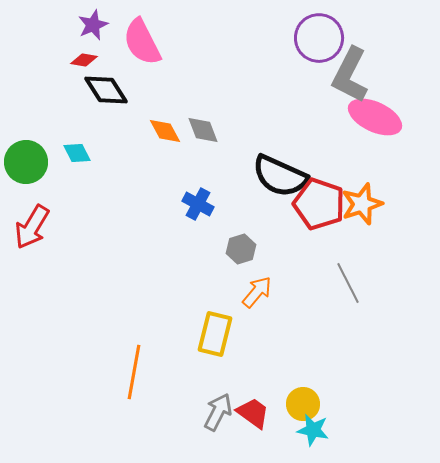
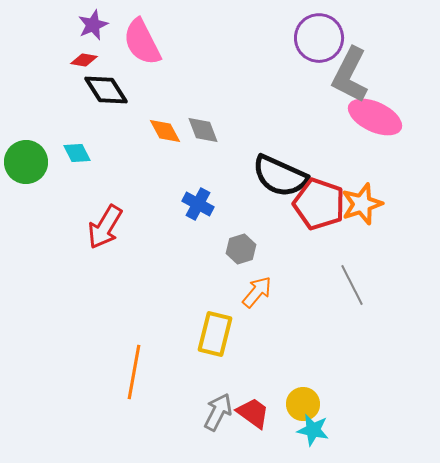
red arrow: moved 73 px right
gray line: moved 4 px right, 2 px down
